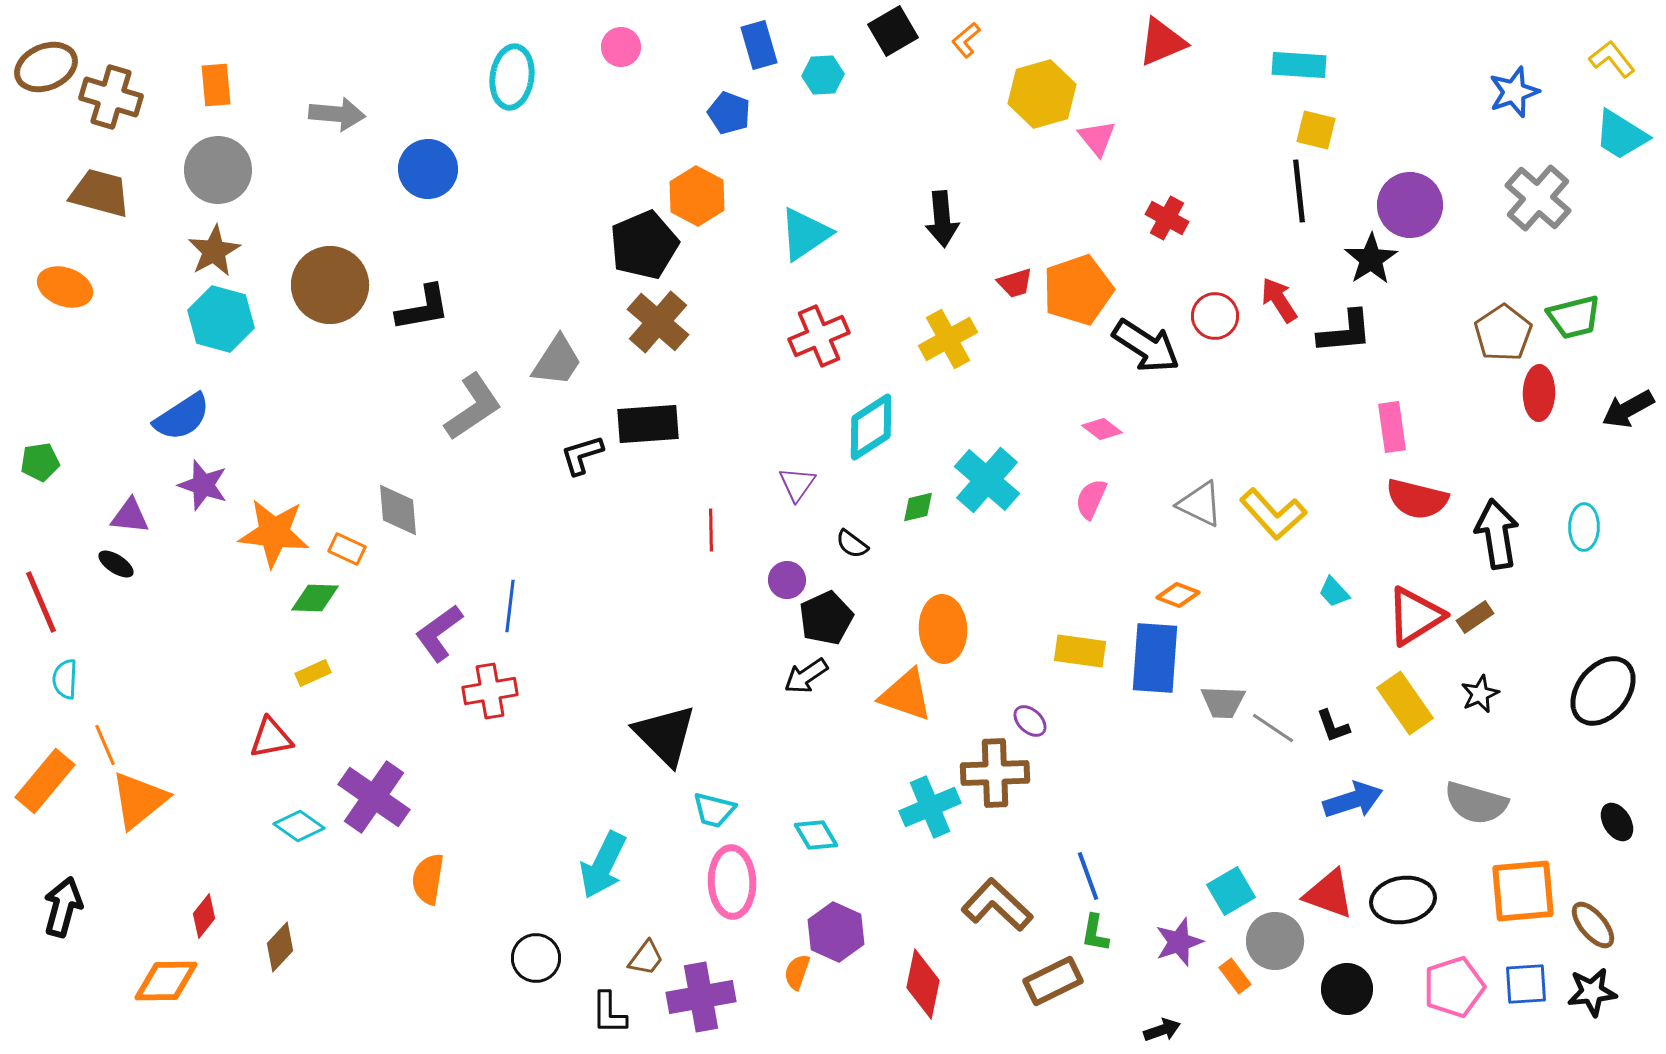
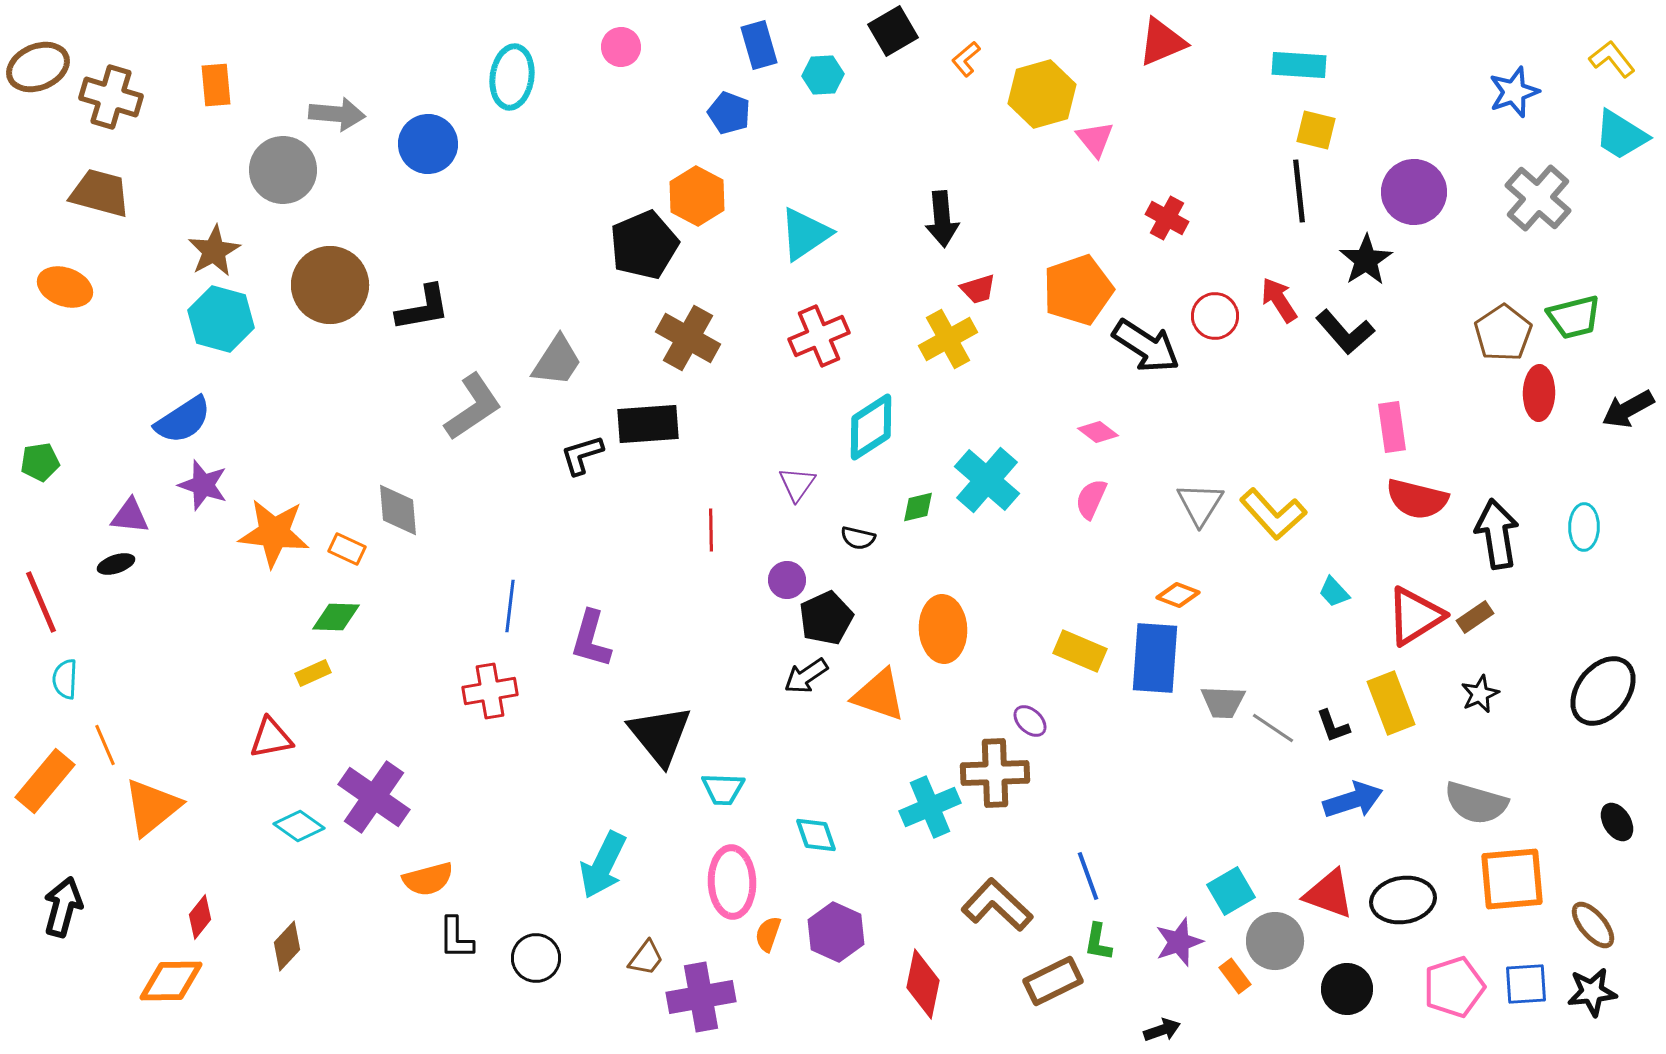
orange L-shape at (966, 40): moved 19 px down
brown ellipse at (46, 67): moved 8 px left
pink triangle at (1097, 138): moved 2 px left, 1 px down
blue circle at (428, 169): moved 25 px up
gray circle at (218, 170): moved 65 px right
purple circle at (1410, 205): moved 4 px right, 13 px up
black star at (1371, 259): moved 5 px left, 1 px down
red trapezoid at (1015, 283): moved 37 px left, 6 px down
brown cross at (658, 322): moved 30 px right, 16 px down; rotated 12 degrees counterclockwise
black L-shape at (1345, 332): rotated 54 degrees clockwise
blue semicircle at (182, 417): moved 1 px right, 3 px down
pink diamond at (1102, 429): moved 4 px left, 3 px down
gray triangle at (1200, 504): rotated 36 degrees clockwise
black semicircle at (852, 544): moved 6 px right, 6 px up; rotated 24 degrees counterclockwise
black ellipse at (116, 564): rotated 51 degrees counterclockwise
green diamond at (315, 598): moved 21 px right, 19 px down
purple L-shape at (439, 633): moved 152 px right, 6 px down; rotated 38 degrees counterclockwise
yellow rectangle at (1080, 651): rotated 15 degrees clockwise
orange triangle at (906, 695): moved 27 px left
yellow rectangle at (1405, 703): moved 14 px left; rotated 14 degrees clockwise
black triangle at (665, 735): moved 5 px left; rotated 6 degrees clockwise
orange triangle at (139, 800): moved 13 px right, 7 px down
cyan trapezoid at (714, 810): moved 9 px right, 21 px up; rotated 12 degrees counterclockwise
cyan diamond at (816, 835): rotated 12 degrees clockwise
orange semicircle at (428, 879): rotated 114 degrees counterclockwise
orange square at (1523, 891): moved 11 px left, 12 px up
red diamond at (204, 916): moved 4 px left, 1 px down
green L-shape at (1095, 933): moved 3 px right, 9 px down
brown diamond at (280, 947): moved 7 px right, 1 px up
orange semicircle at (797, 972): moved 29 px left, 38 px up
orange diamond at (166, 981): moved 5 px right
black L-shape at (609, 1013): moved 153 px left, 75 px up
